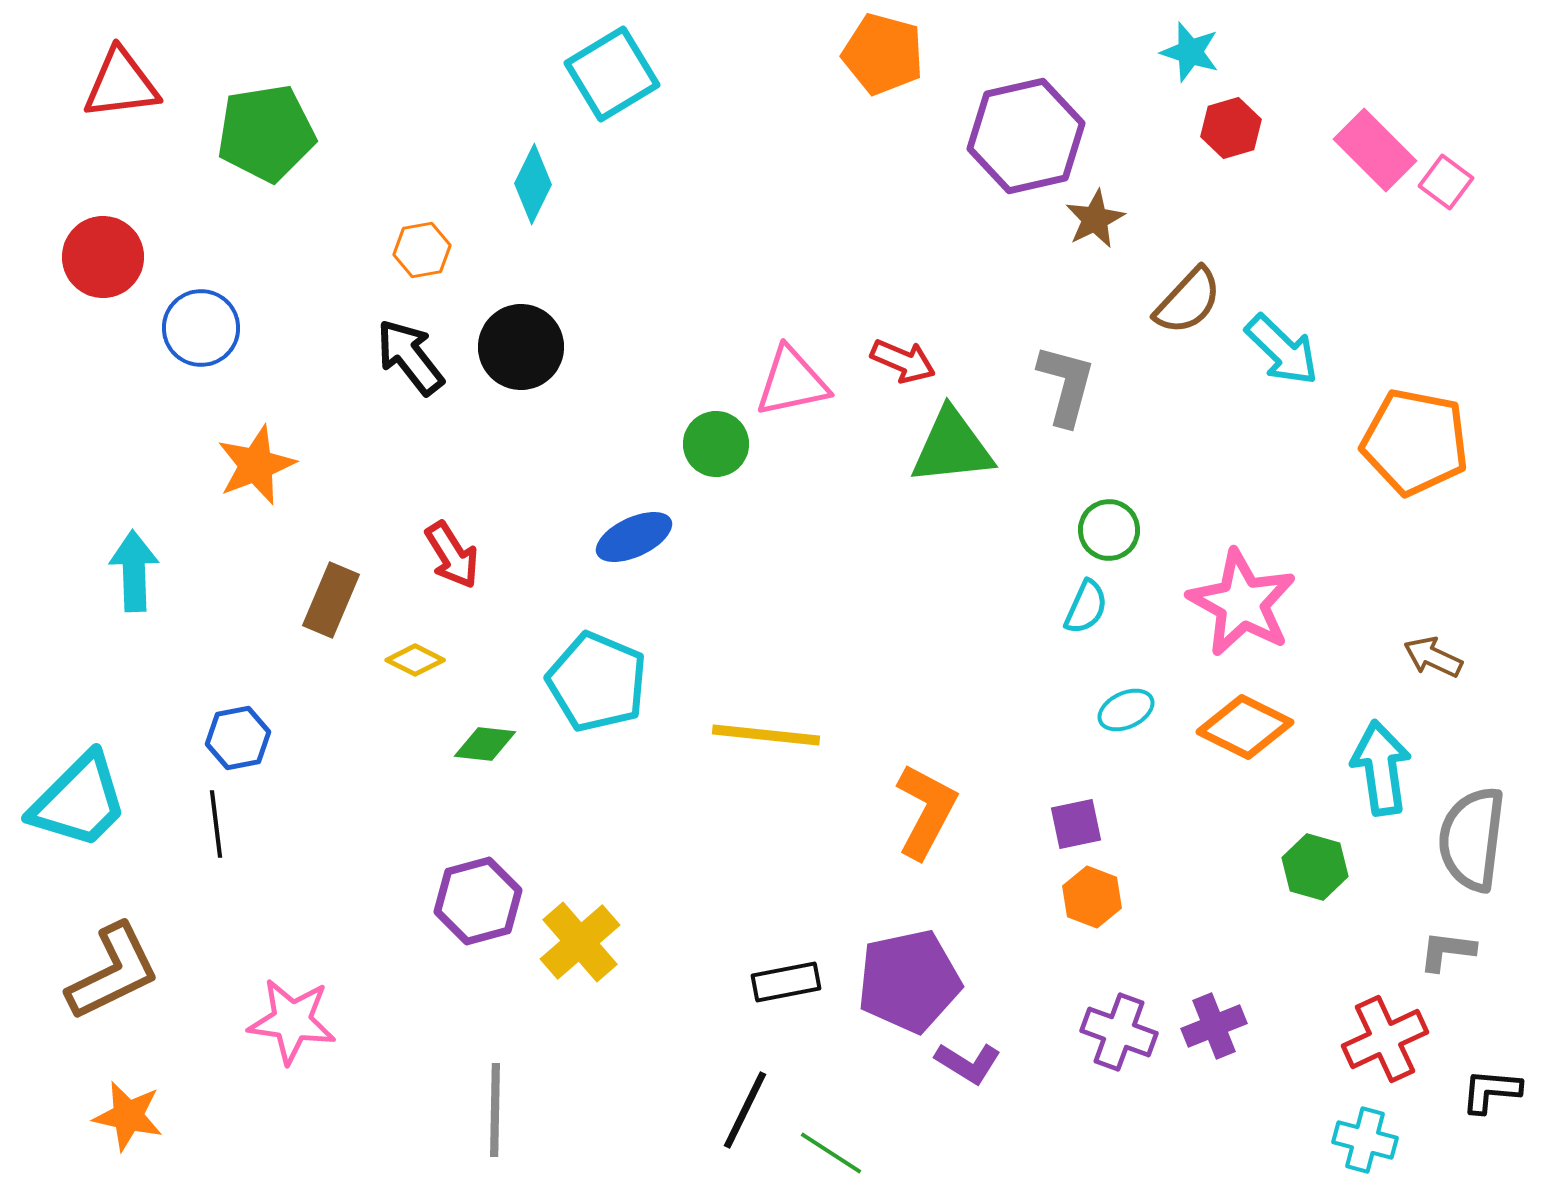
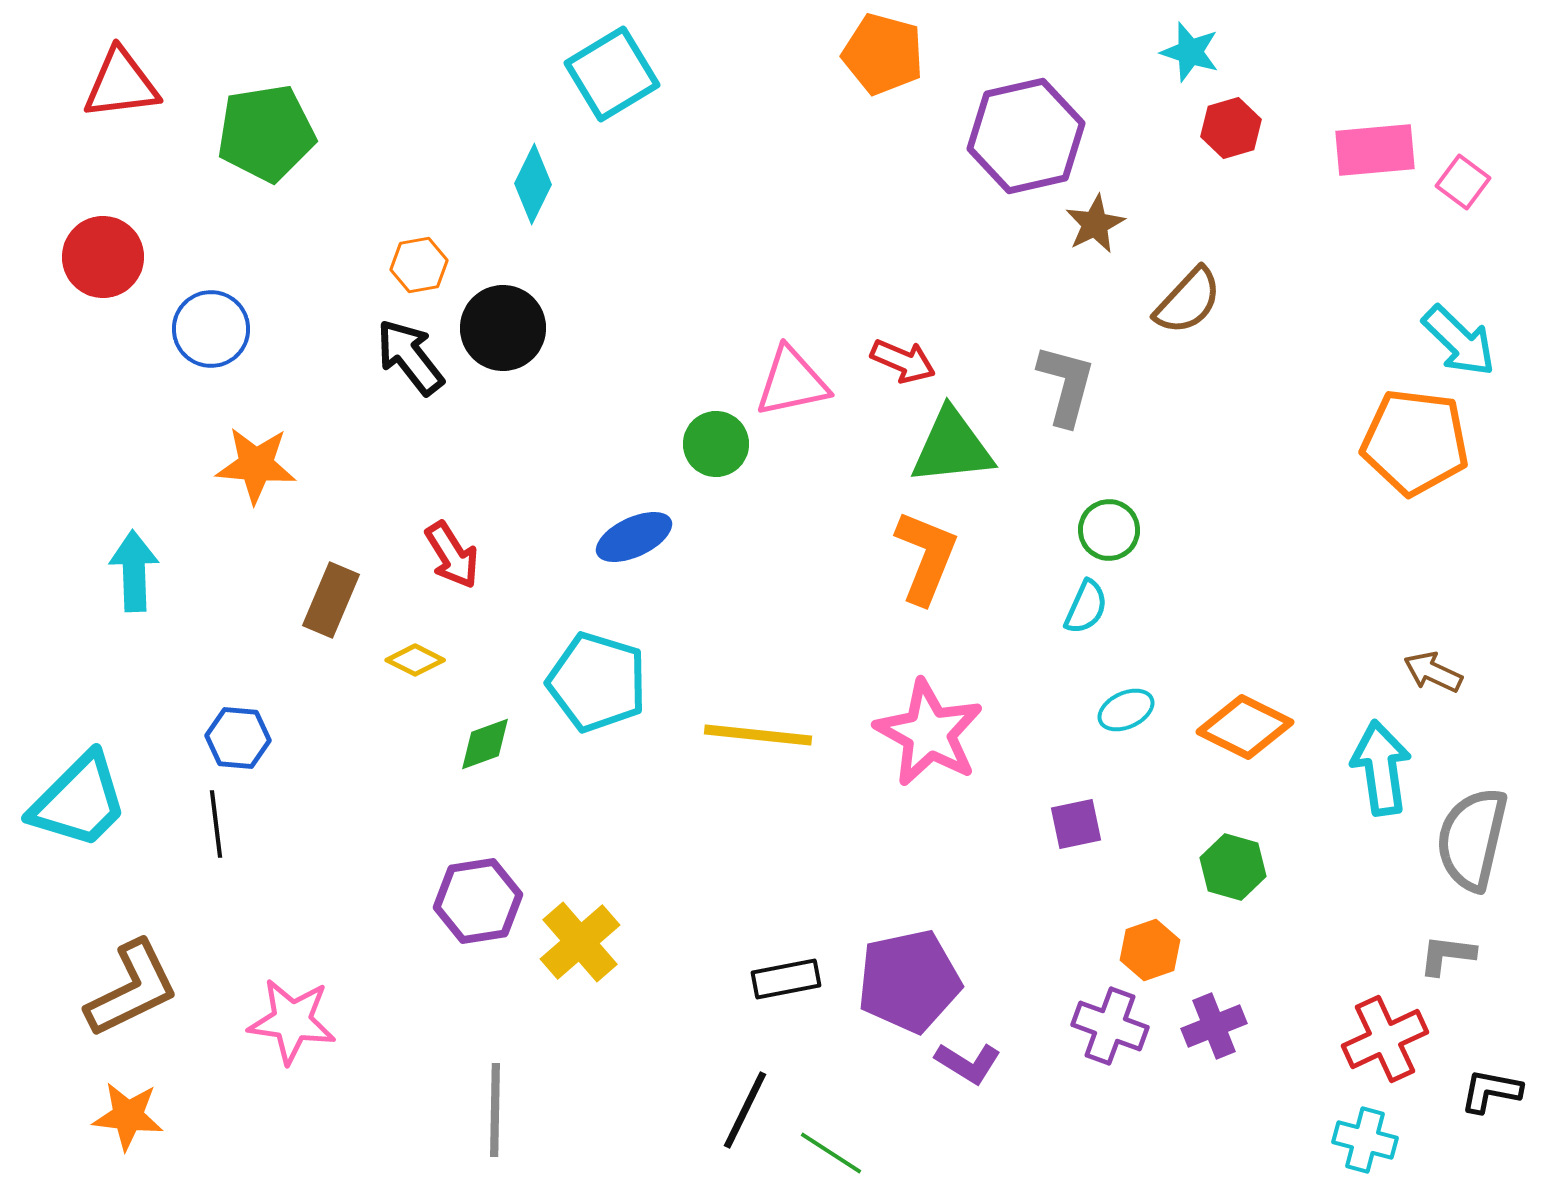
pink rectangle at (1375, 150): rotated 50 degrees counterclockwise
pink square at (1446, 182): moved 17 px right
brown star at (1095, 219): moved 5 px down
orange hexagon at (422, 250): moved 3 px left, 15 px down
blue circle at (201, 328): moved 10 px right, 1 px down
black circle at (521, 347): moved 18 px left, 19 px up
cyan arrow at (1282, 350): moved 177 px right, 9 px up
orange pentagon at (1415, 442): rotated 4 degrees counterclockwise
orange star at (256, 465): rotated 26 degrees clockwise
pink star at (1242, 603): moved 313 px left, 130 px down
brown arrow at (1433, 657): moved 15 px down
cyan pentagon at (597, 682): rotated 6 degrees counterclockwise
yellow line at (766, 735): moved 8 px left
blue hexagon at (238, 738): rotated 16 degrees clockwise
green diamond at (485, 744): rotated 26 degrees counterclockwise
orange L-shape at (926, 811): moved 254 px up; rotated 6 degrees counterclockwise
gray semicircle at (1472, 839): rotated 6 degrees clockwise
green hexagon at (1315, 867): moved 82 px left
orange hexagon at (1092, 897): moved 58 px right, 53 px down; rotated 20 degrees clockwise
purple hexagon at (478, 901): rotated 6 degrees clockwise
gray L-shape at (1447, 951): moved 4 px down
brown L-shape at (113, 972): moved 19 px right, 17 px down
black rectangle at (786, 982): moved 3 px up
purple cross at (1119, 1032): moved 9 px left, 6 px up
black L-shape at (1491, 1091): rotated 6 degrees clockwise
orange star at (128, 1116): rotated 6 degrees counterclockwise
